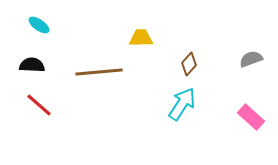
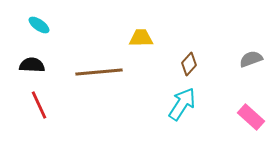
red line: rotated 24 degrees clockwise
